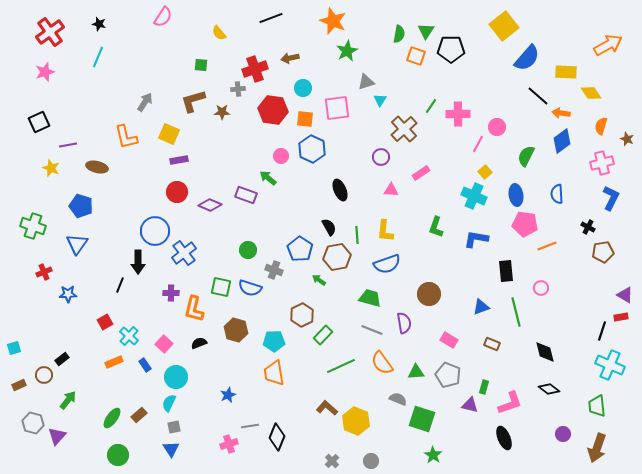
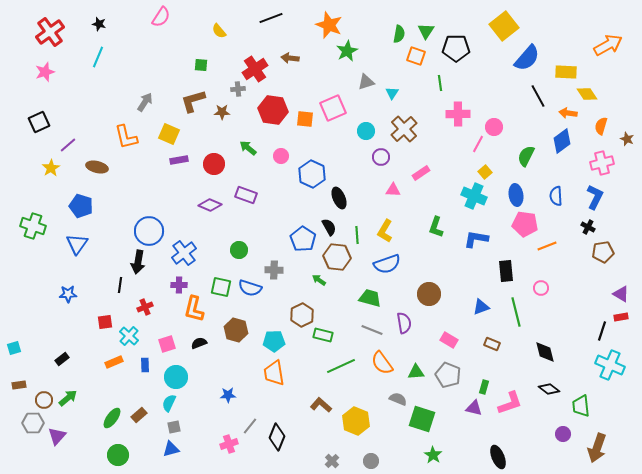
pink semicircle at (163, 17): moved 2 px left
orange star at (333, 21): moved 4 px left, 4 px down
yellow semicircle at (219, 33): moved 2 px up
black pentagon at (451, 49): moved 5 px right, 1 px up
brown arrow at (290, 58): rotated 18 degrees clockwise
red cross at (255, 69): rotated 15 degrees counterclockwise
cyan circle at (303, 88): moved 63 px right, 43 px down
yellow diamond at (591, 93): moved 4 px left, 1 px down
black line at (538, 96): rotated 20 degrees clockwise
cyan triangle at (380, 100): moved 12 px right, 7 px up
green line at (431, 106): moved 9 px right, 23 px up; rotated 42 degrees counterclockwise
pink square at (337, 108): moved 4 px left; rotated 16 degrees counterclockwise
orange arrow at (561, 113): moved 7 px right
pink circle at (497, 127): moved 3 px left
purple line at (68, 145): rotated 30 degrees counterclockwise
blue hexagon at (312, 149): moved 25 px down
yellow star at (51, 168): rotated 18 degrees clockwise
green arrow at (268, 178): moved 20 px left, 30 px up
black ellipse at (340, 190): moved 1 px left, 8 px down
pink triangle at (391, 190): moved 2 px right
red circle at (177, 192): moved 37 px right, 28 px up
blue semicircle at (557, 194): moved 1 px left, 2 px down
blue L-shape at (611, 198): moved 16 px left, 1 px up
blue circle at (155, 231): moved 6 px left
yellow L-shape at (385, 231): rotated 25 degrees clockwise
blue pentagon at (300, 249): moved 3 px right, 10 px up
green circle at (248, 250): moved 9 px left
brown hexagon at (337, 257): rotated 16 degrees clockwise
black arrow at (138, 262): rotated 10 degrees clockwise
gray cross at (274, 270): rotated 18 degrees counterclockwise
red cross at (44, 272): moved 101 px right, 35 px down
black line at (120, 285): rotated 14 degrees counterclockwise
purple cross at (171, 293): moved 8 px right, 8 px up
purple triangle at (625, 295): moved 4 px left, 1 px up
red square at (105, 322): rotated 21 degrees clockwise
green rectangle at (323, 335): rotated 60 degrees clockwise
pink square at (164, 344): moved 3 px right; rotated 30 degrees clockwise
blue rectangle at (145, 365): rotated 32 degrees clockwise
brown circle at (44, 375): moved 25 px down
brown rectangle at (19, 385): rotated 16 degrees clockwise
blue star at (228, 395): rotated 21 degrees clockwise
green arrow at (68, 400): moved 2 px up; rotated 12 degrees clockwise
purple triangle at (470, 405): moved 4 px right, 3 px down
green trapezoid at (597, 406): moved 16 px left
brown L-shape at (327, 408): moved 6 px left, 3 px up
gray hexagon at (33, 423): rotated 15 degrees counterclockwise
gray line at (250, 426): rotated 42 degrees counterclockwise
black ellipse at (504, 438): moved 6 px left, 19 px down
blue triangle at (171, 449): rotated 48 degrees clockwise
